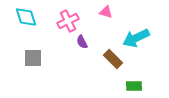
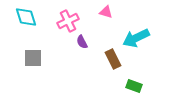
brown rectangle: rotated 18 degrees clockwise
green rectangle: rotated 21 degrees clockwise
